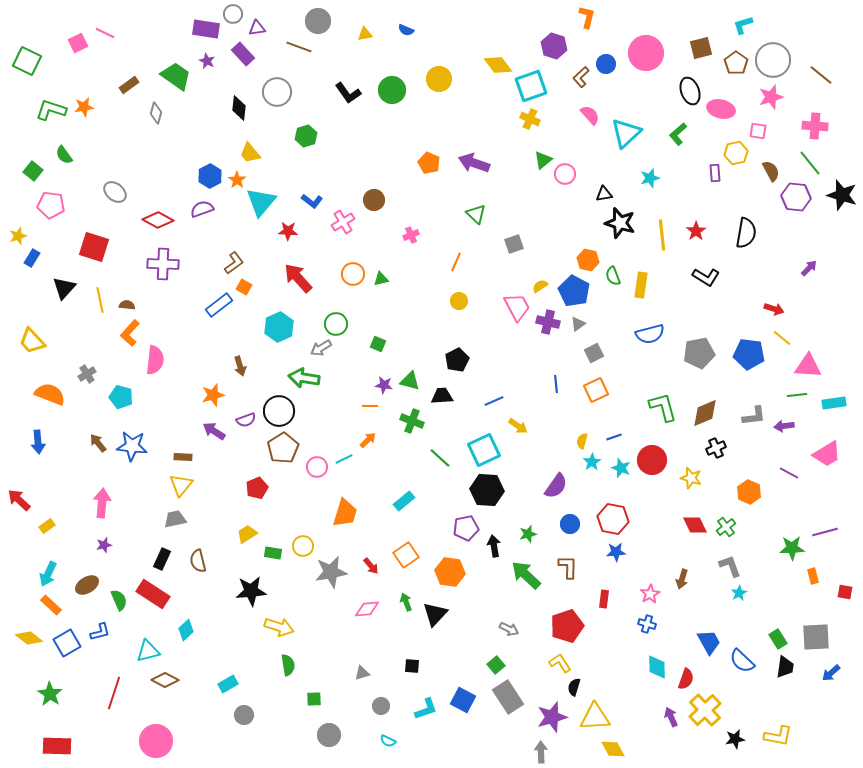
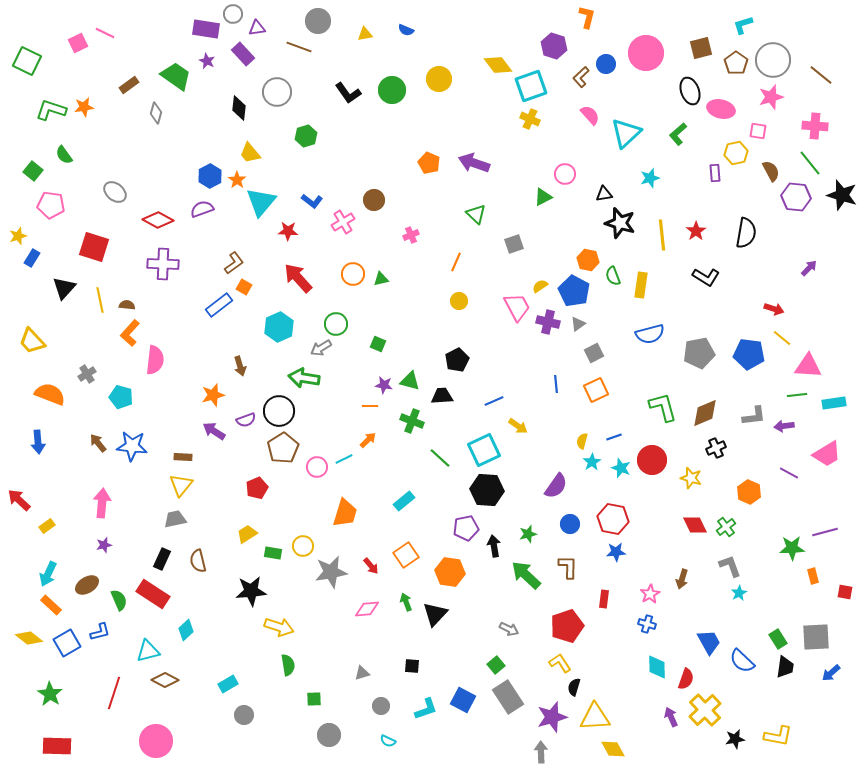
green triangle at (543, 160): moved 37 px down; rotated 12 degrees clockwise
